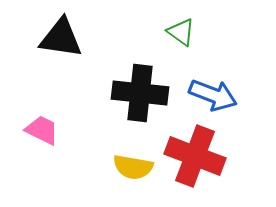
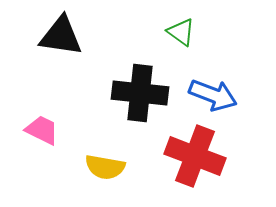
black triangle: moved 2 px up
yellow semicircle: moved 28 px left
